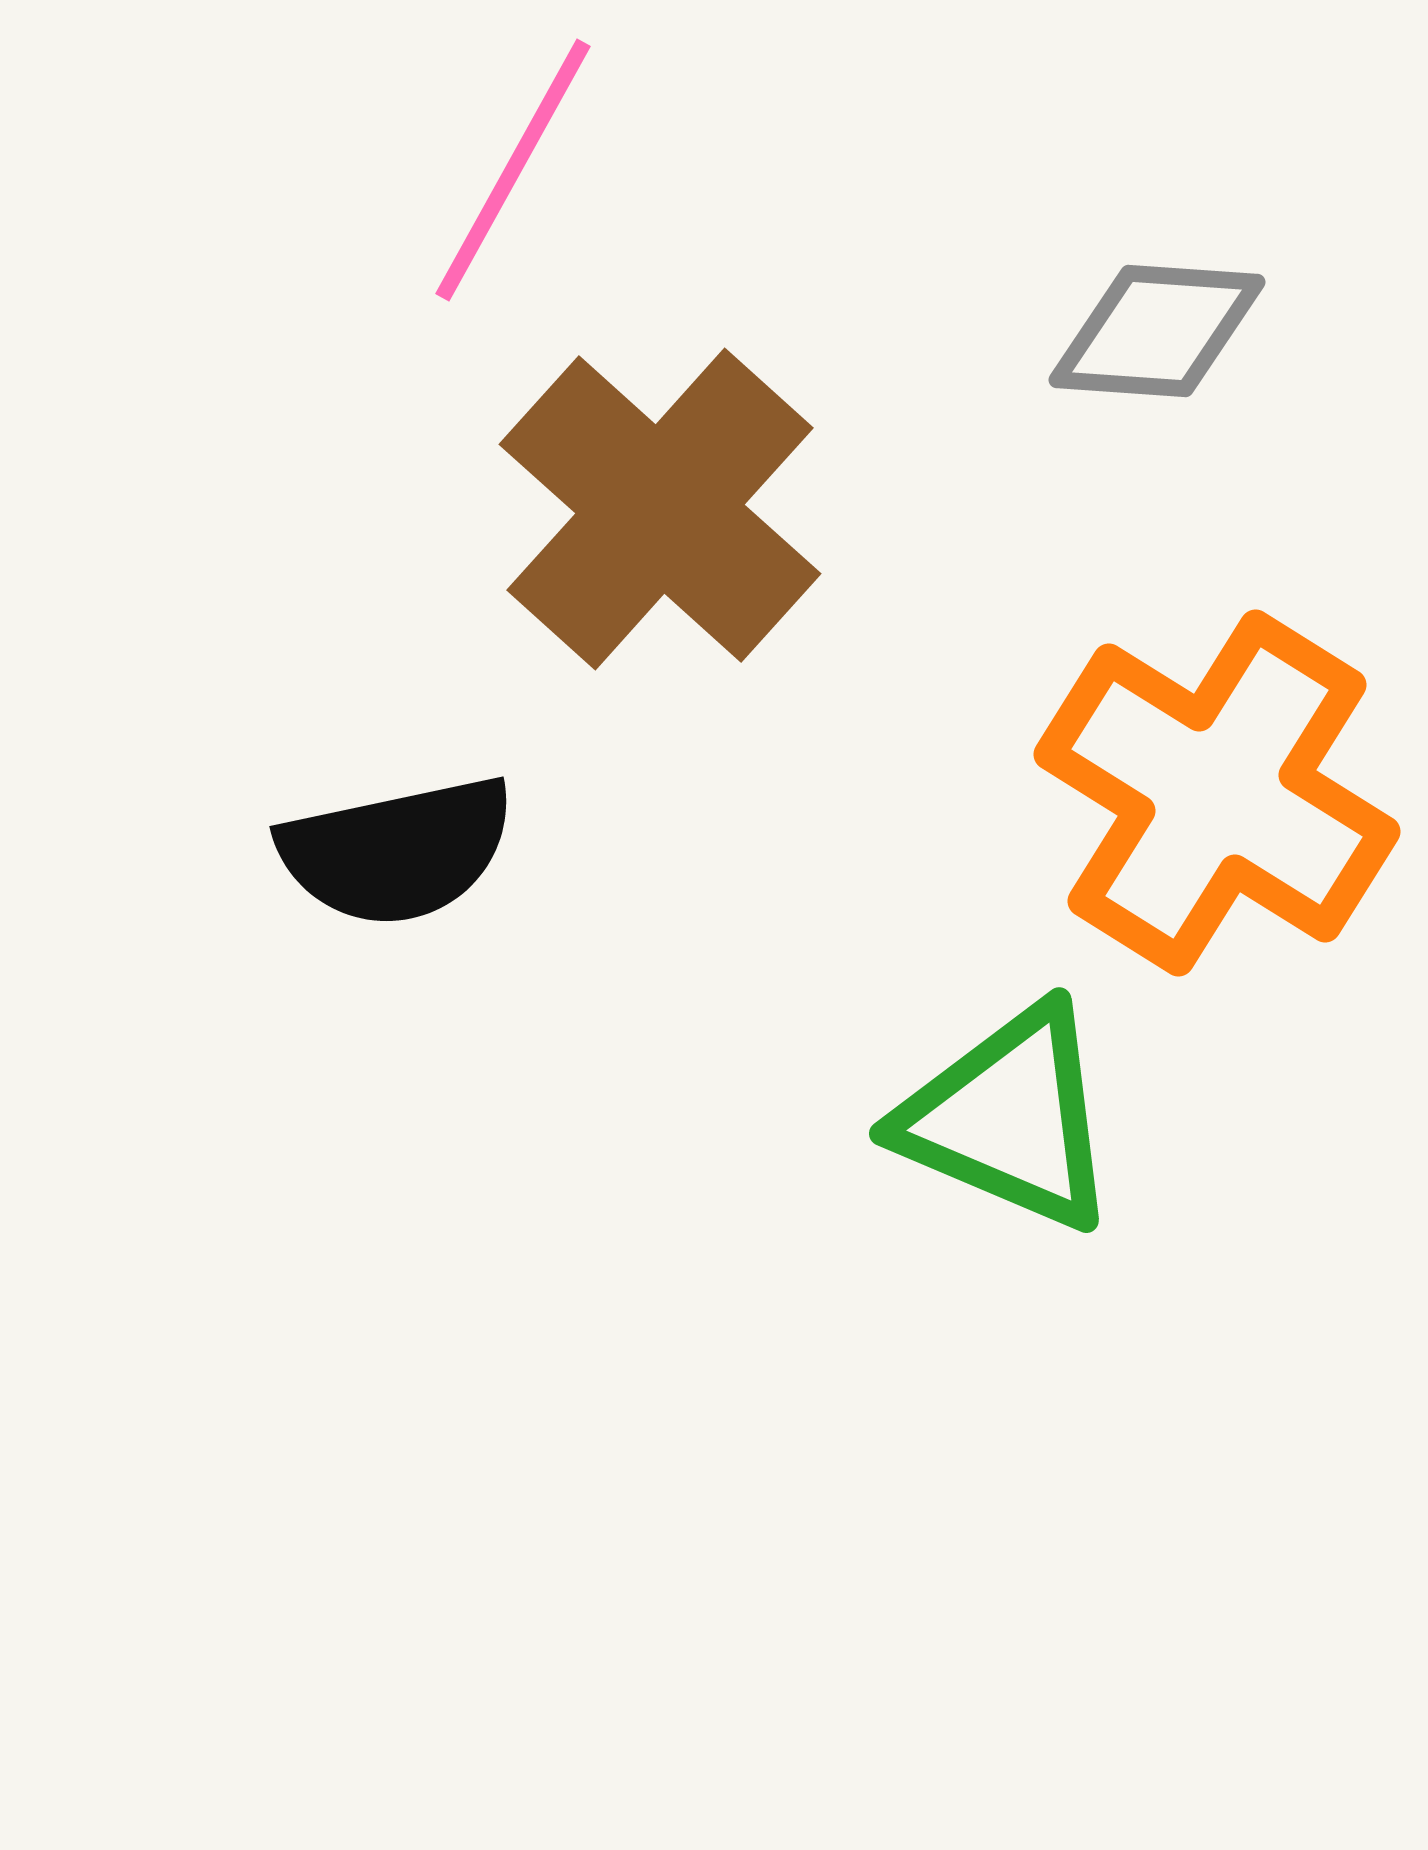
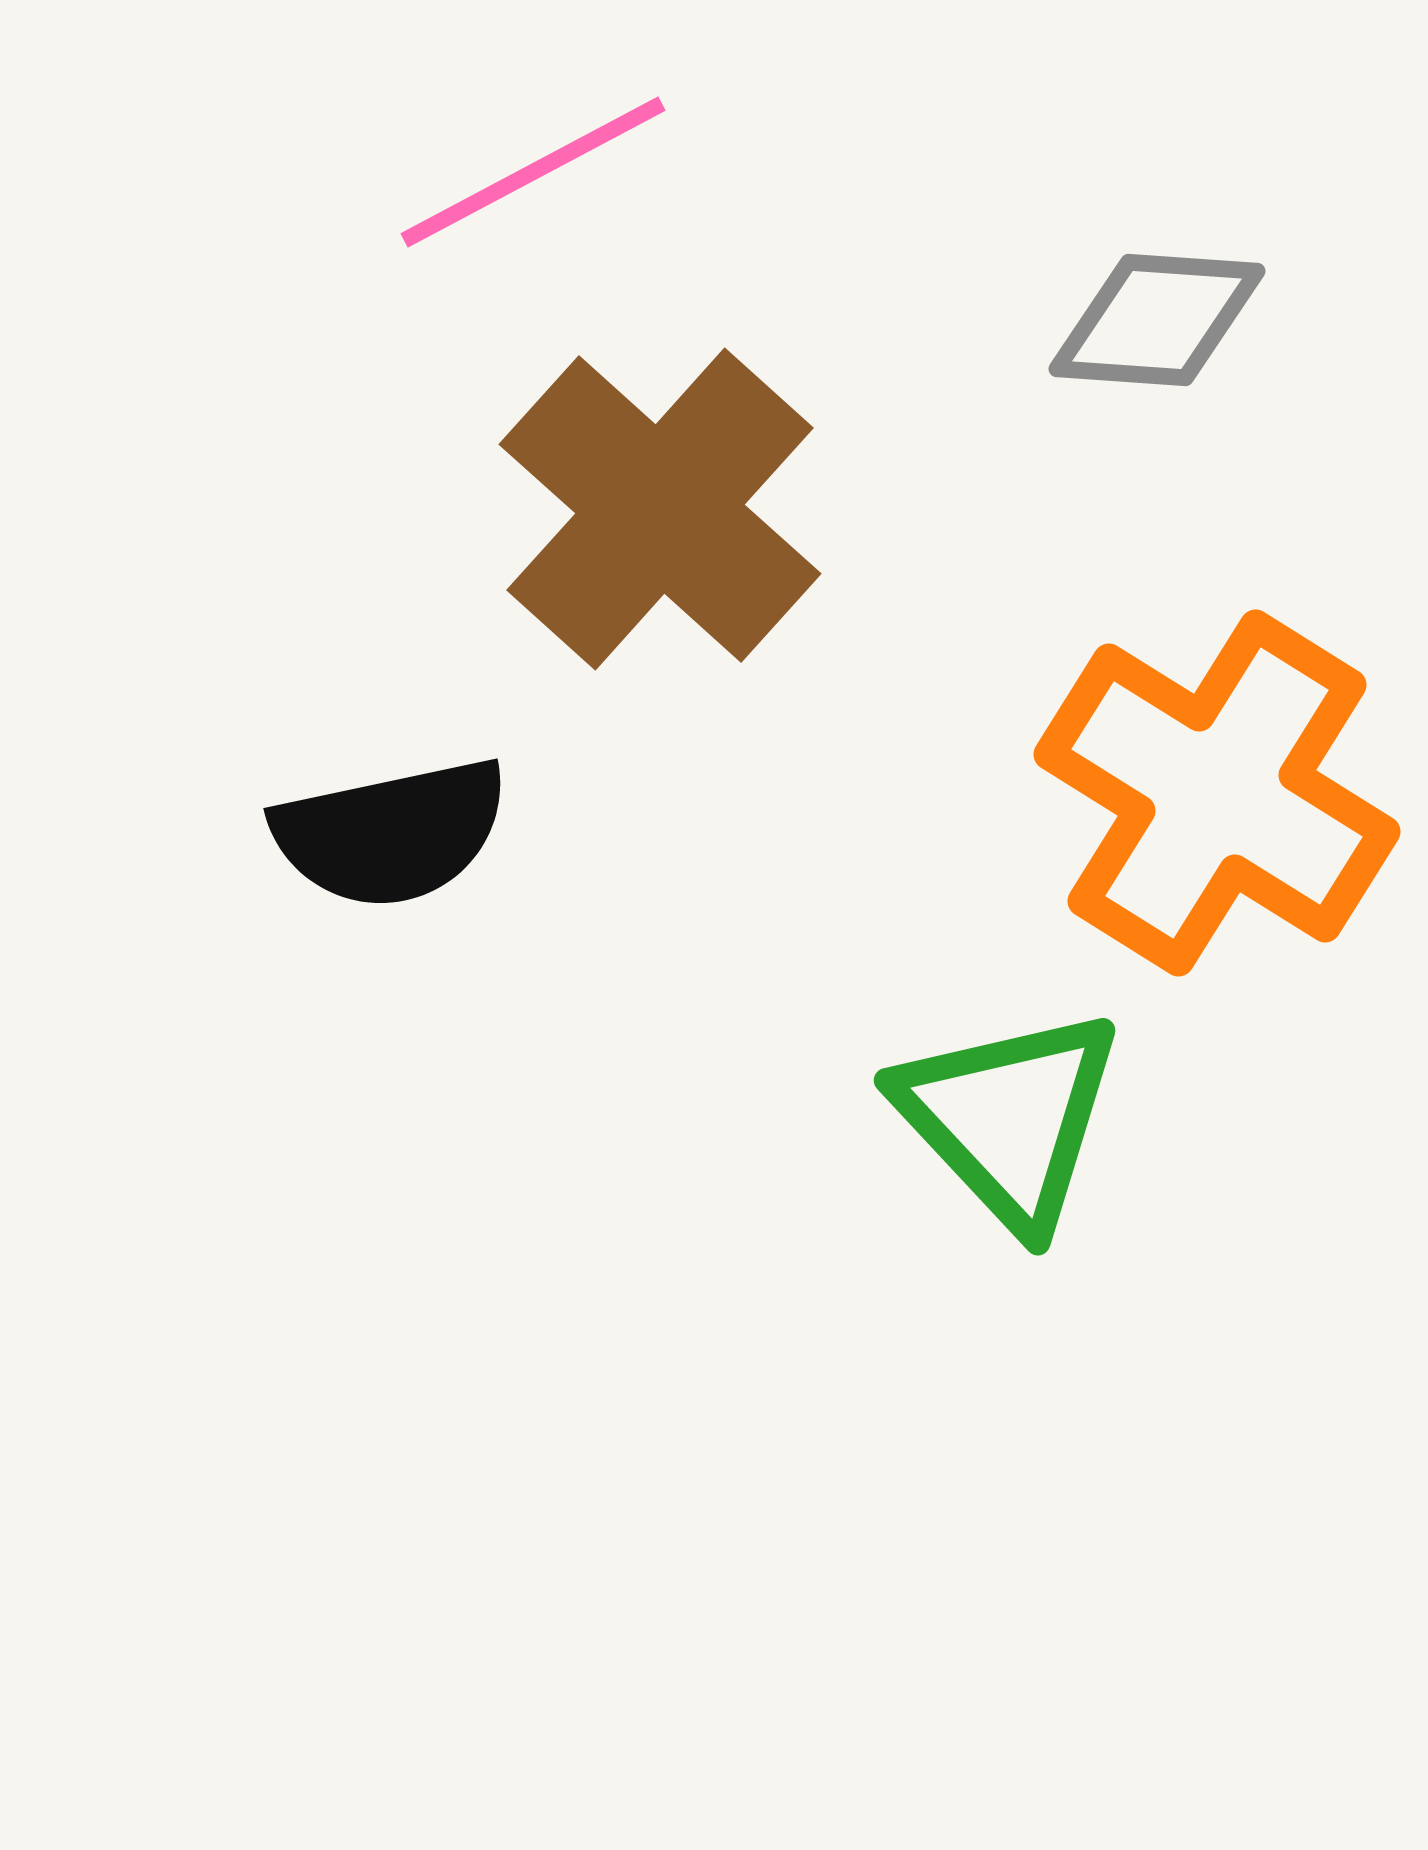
pink line: moved 20 px right, 2 px down; rotated 33 degrees clockwise
gray diamond: moved 11 px up
black semicircle: moved 6 px left, 18 px up
green triangle: rotated 24 degrees clockwise
